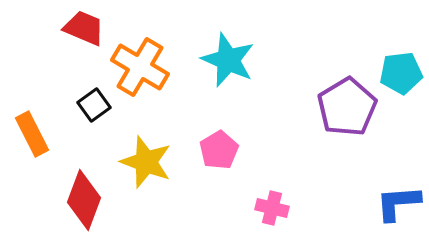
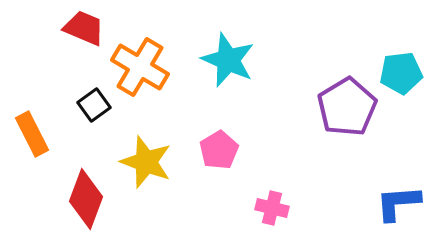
red diamond: moved 2 px right, 1 px up
